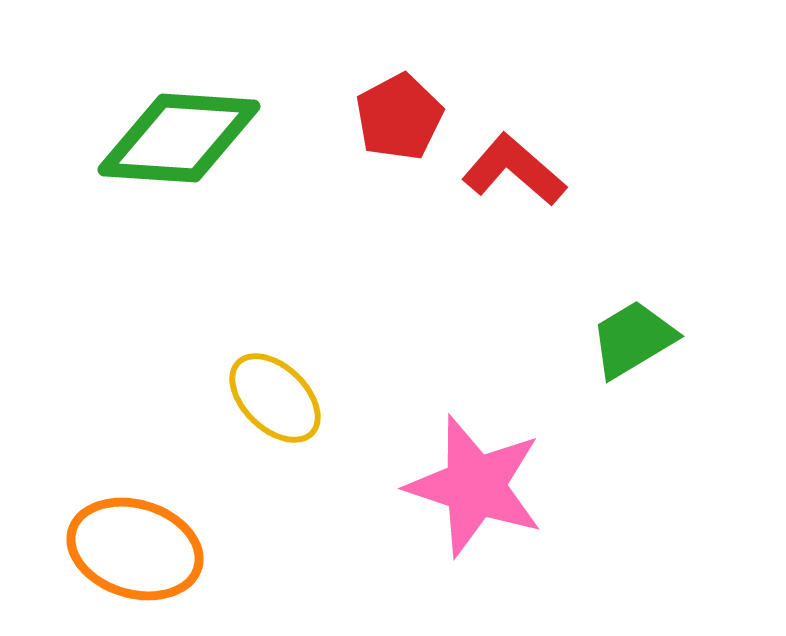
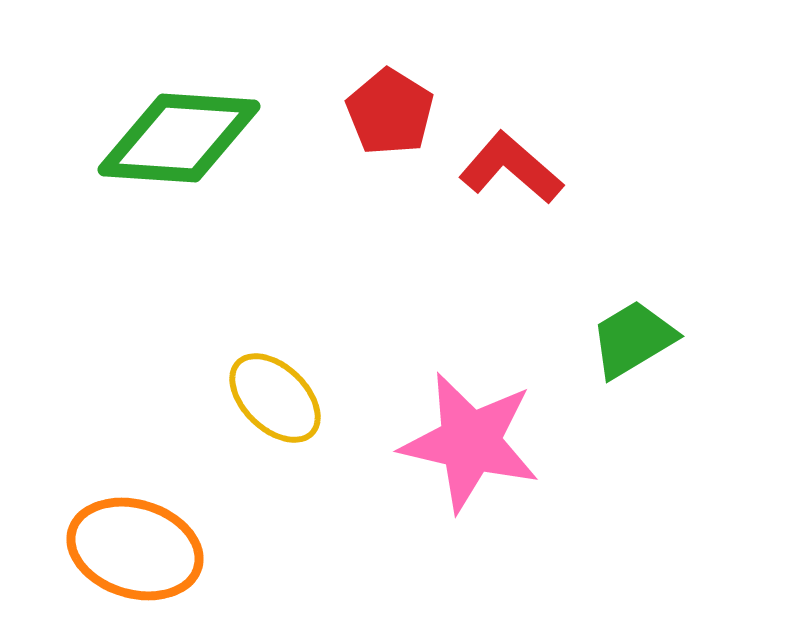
red pentagon: moved 9 px left, 5 px up; rotated 12 degrees counterclockwise
red L-shape: moved 3 px left, 2 px up
pink star: moved 5 px left, 44 px up; rotated 5 degrees counterclockwise
